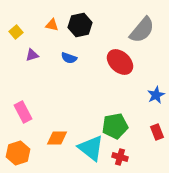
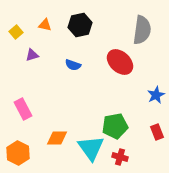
orange triangle: moved 7 px left
gray semicircle: rotated 32 degrees counterclockwise
blue semicircle: moved 4 px right, 7 px down
pink rectangle: moved 3 px up
cyan triangle: rotated 16 degrees clockwise
orange hexagon: rotated 15 degrees counterclockwise
